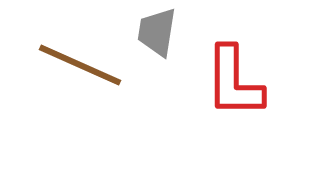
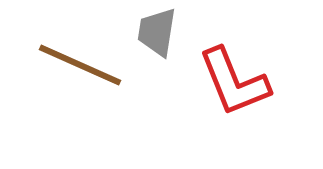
red L-shape: rotated 22 degrees counterclockwise
